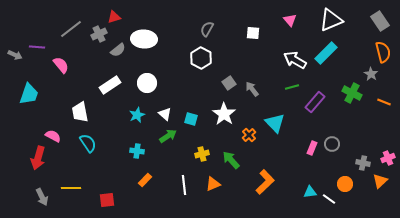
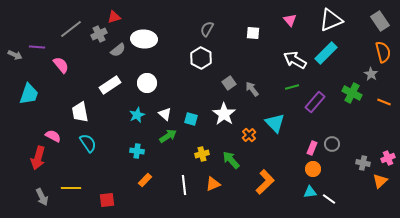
orange circle at (345, 184): moved 32 px left, 15 px up
